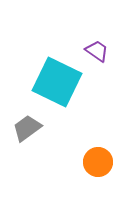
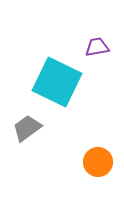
purple trapezoid: moved 4 px up; rotated 45 degrees counterclockwise
